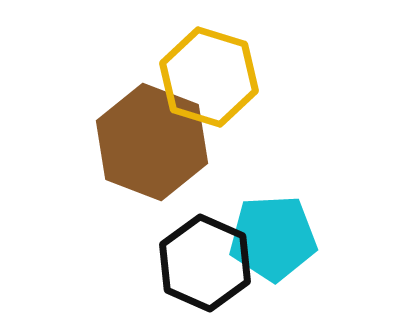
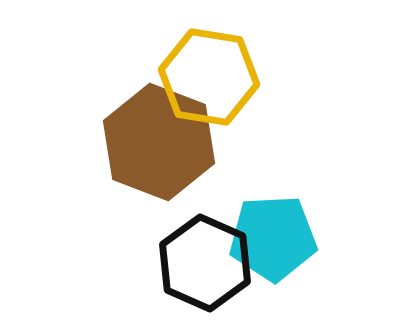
yellow hexagon: rotated 8 degrees counterclockwise
brown hexagon: moved 7 px right
